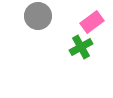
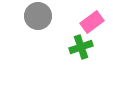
green cross: rotated 10 degrees clockwise
